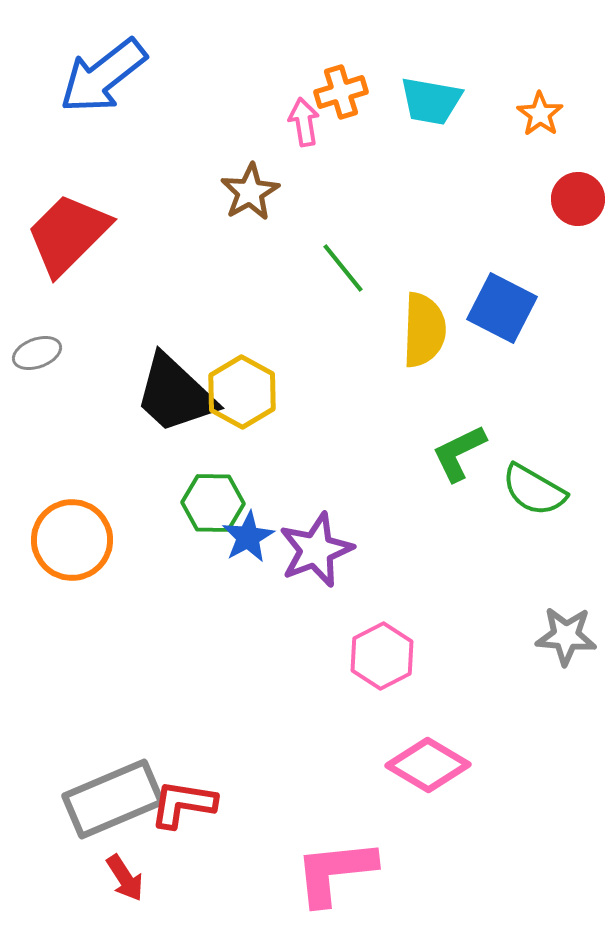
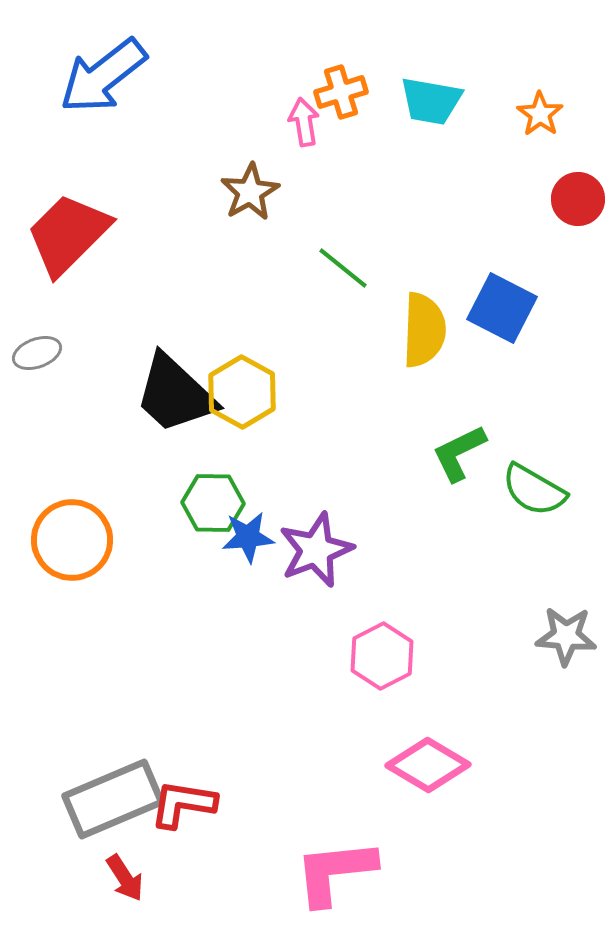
green line: rotated 12 degrees counterclockwise
blue star: rotated 24 degrees clockwise
